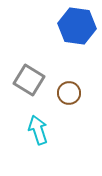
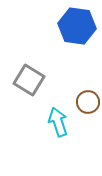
brown circle: moved 19 px right, 9 px down
cyan arrow: moved 20 px right, 8 px up
